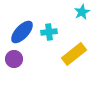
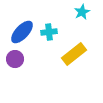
purple circle: moved 1 px right
